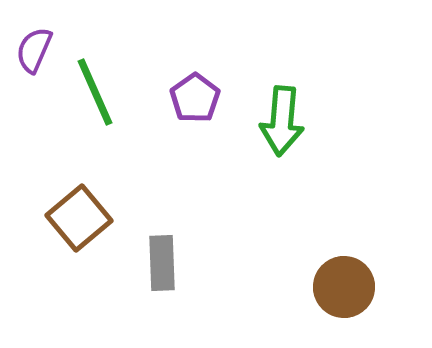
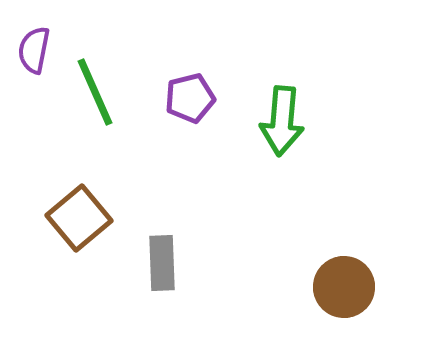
purple semicircle: rotated 12 degrees counterclockwise
purple pentagon: moved 5 px left; rotated 21 degrees clockwise
